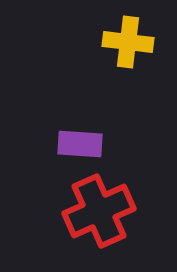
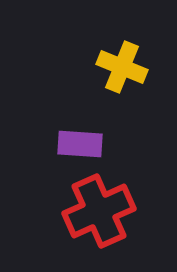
yellow cross: moved 6 px left, 25 px down; rotated 15 degrees clockwise
